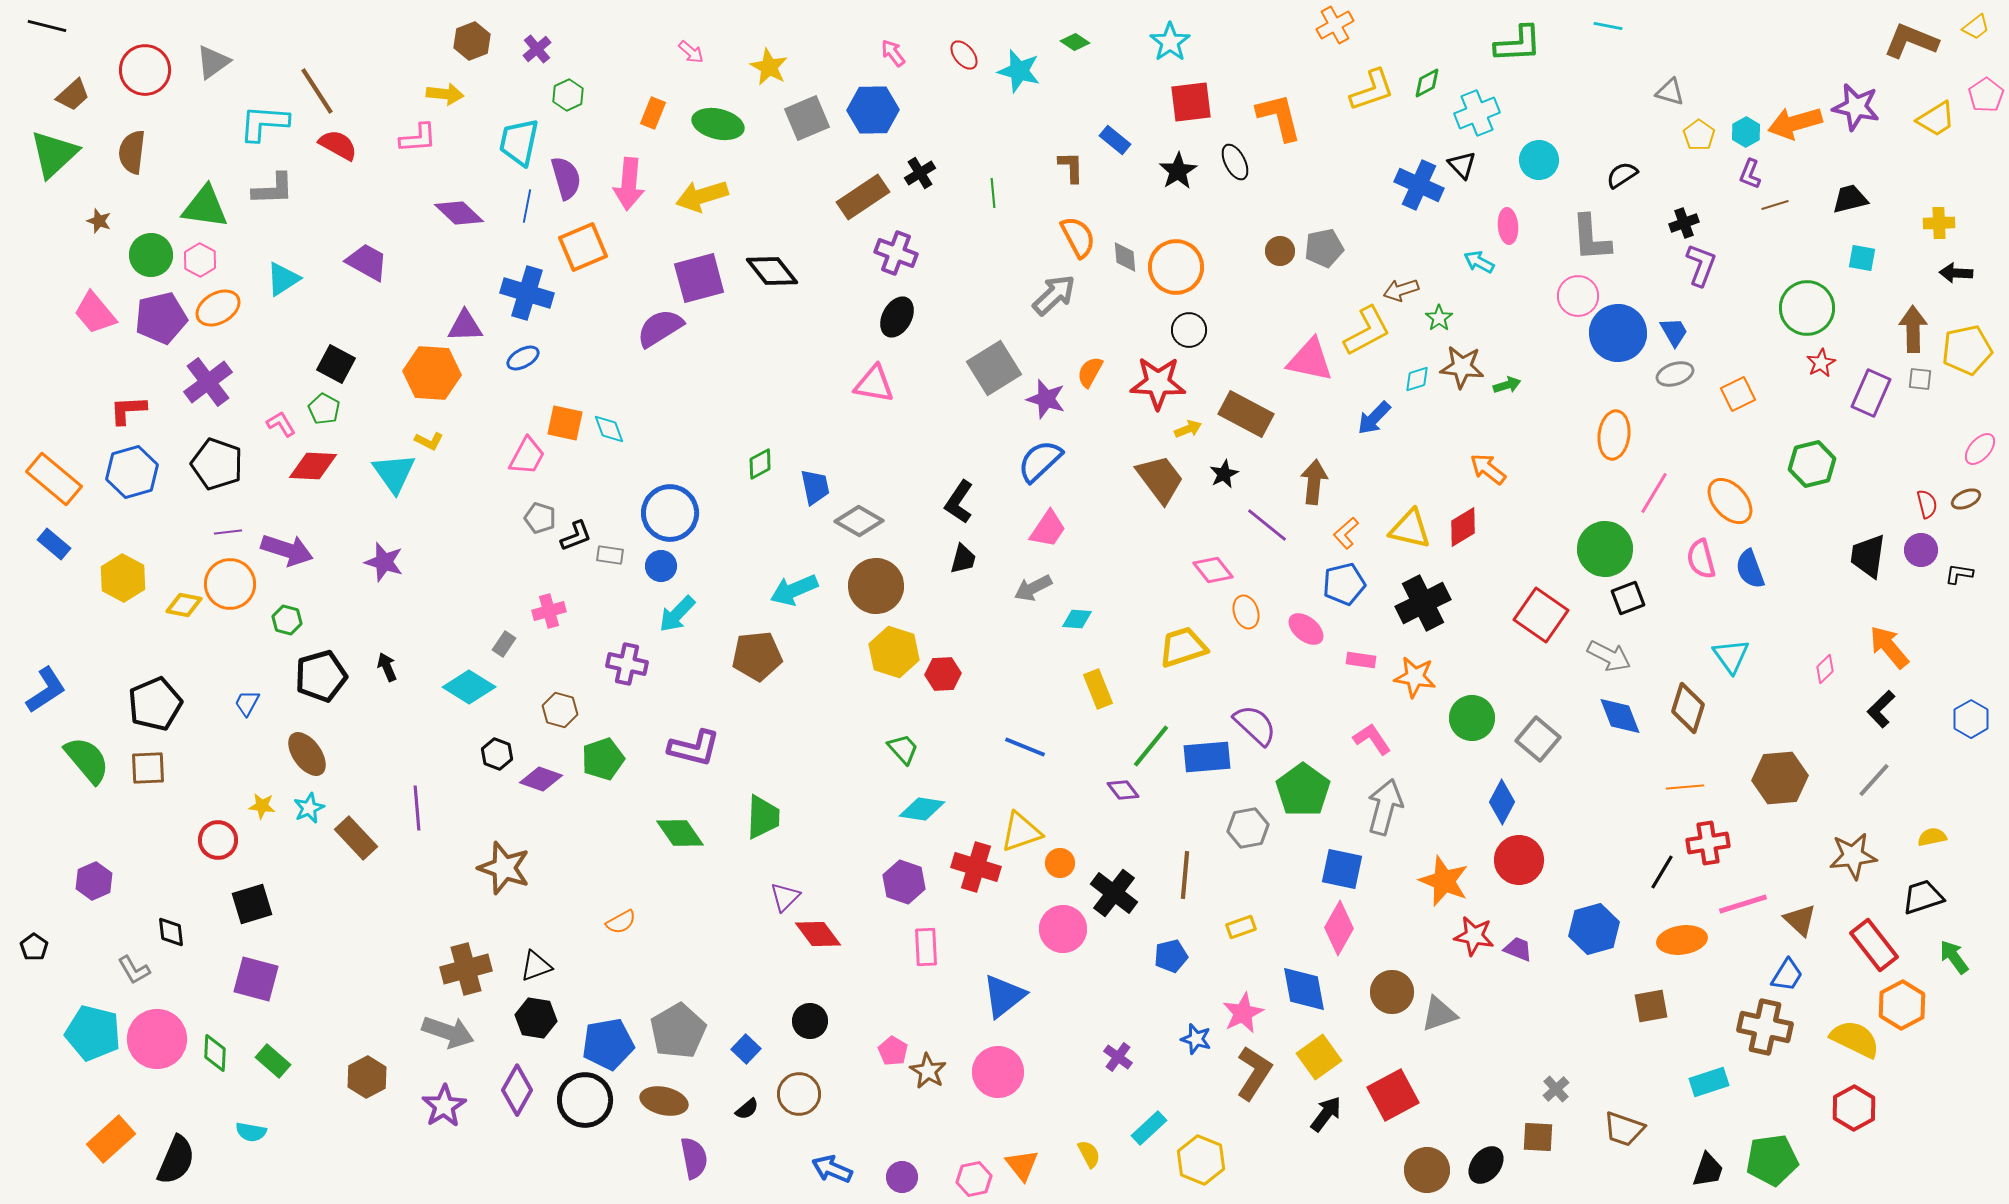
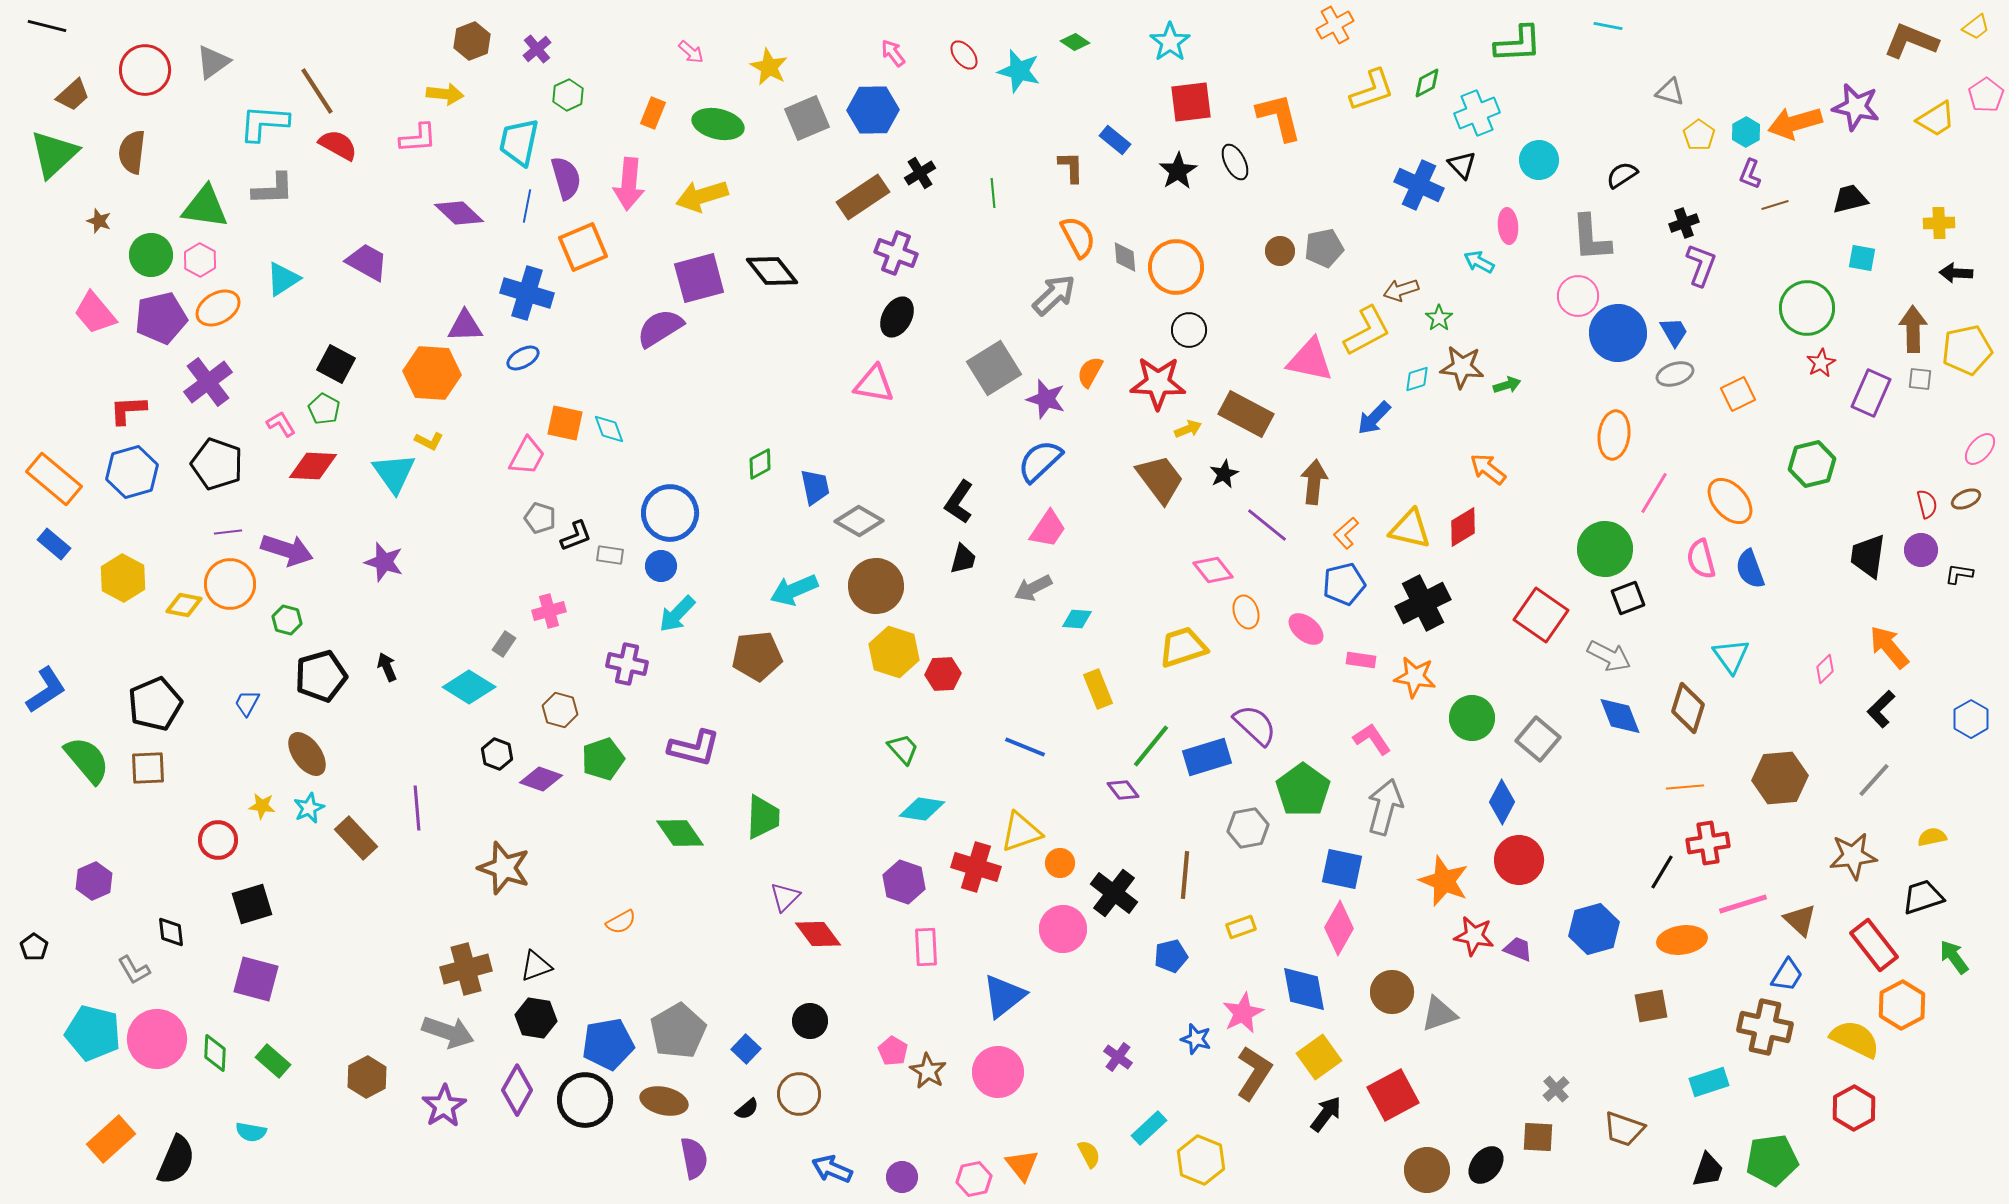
blue rectangle at (1207, 757): rotated 12 degrees counterclockwise
